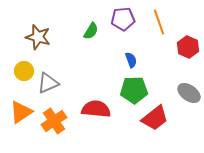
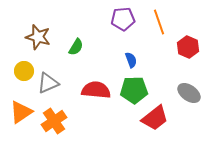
green semicircle: moved 15 px left, 16 px down
red semicircle: moved 19 px up
